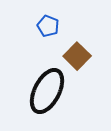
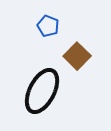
black ellipse: moved 5 px left
